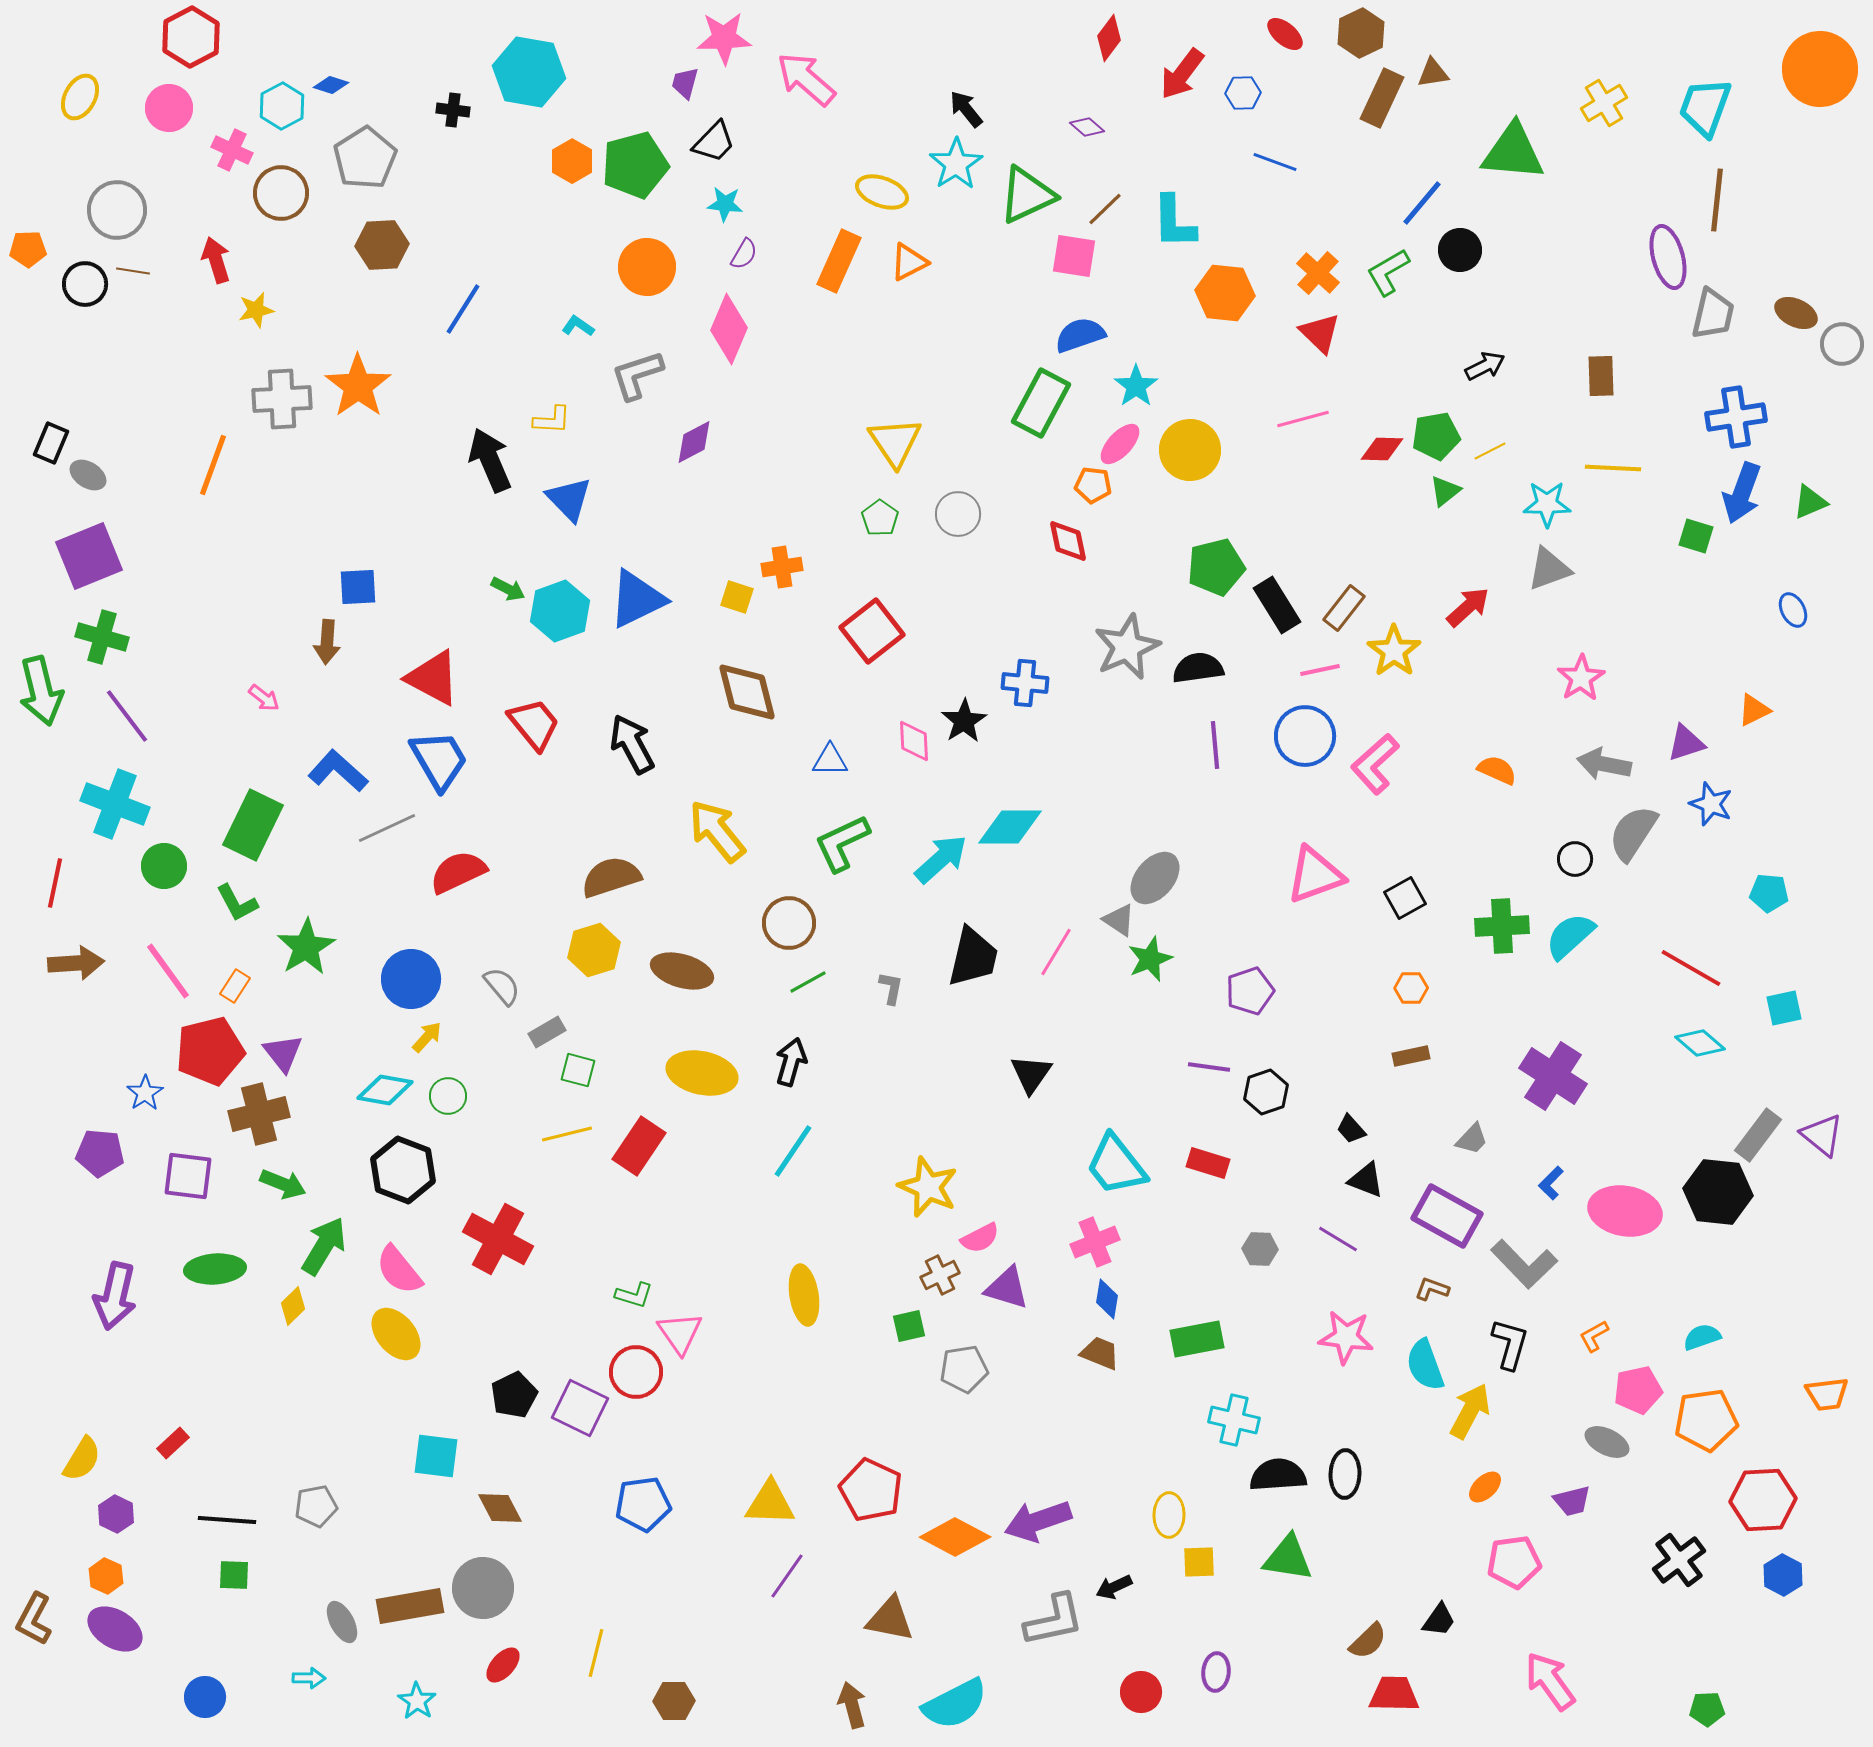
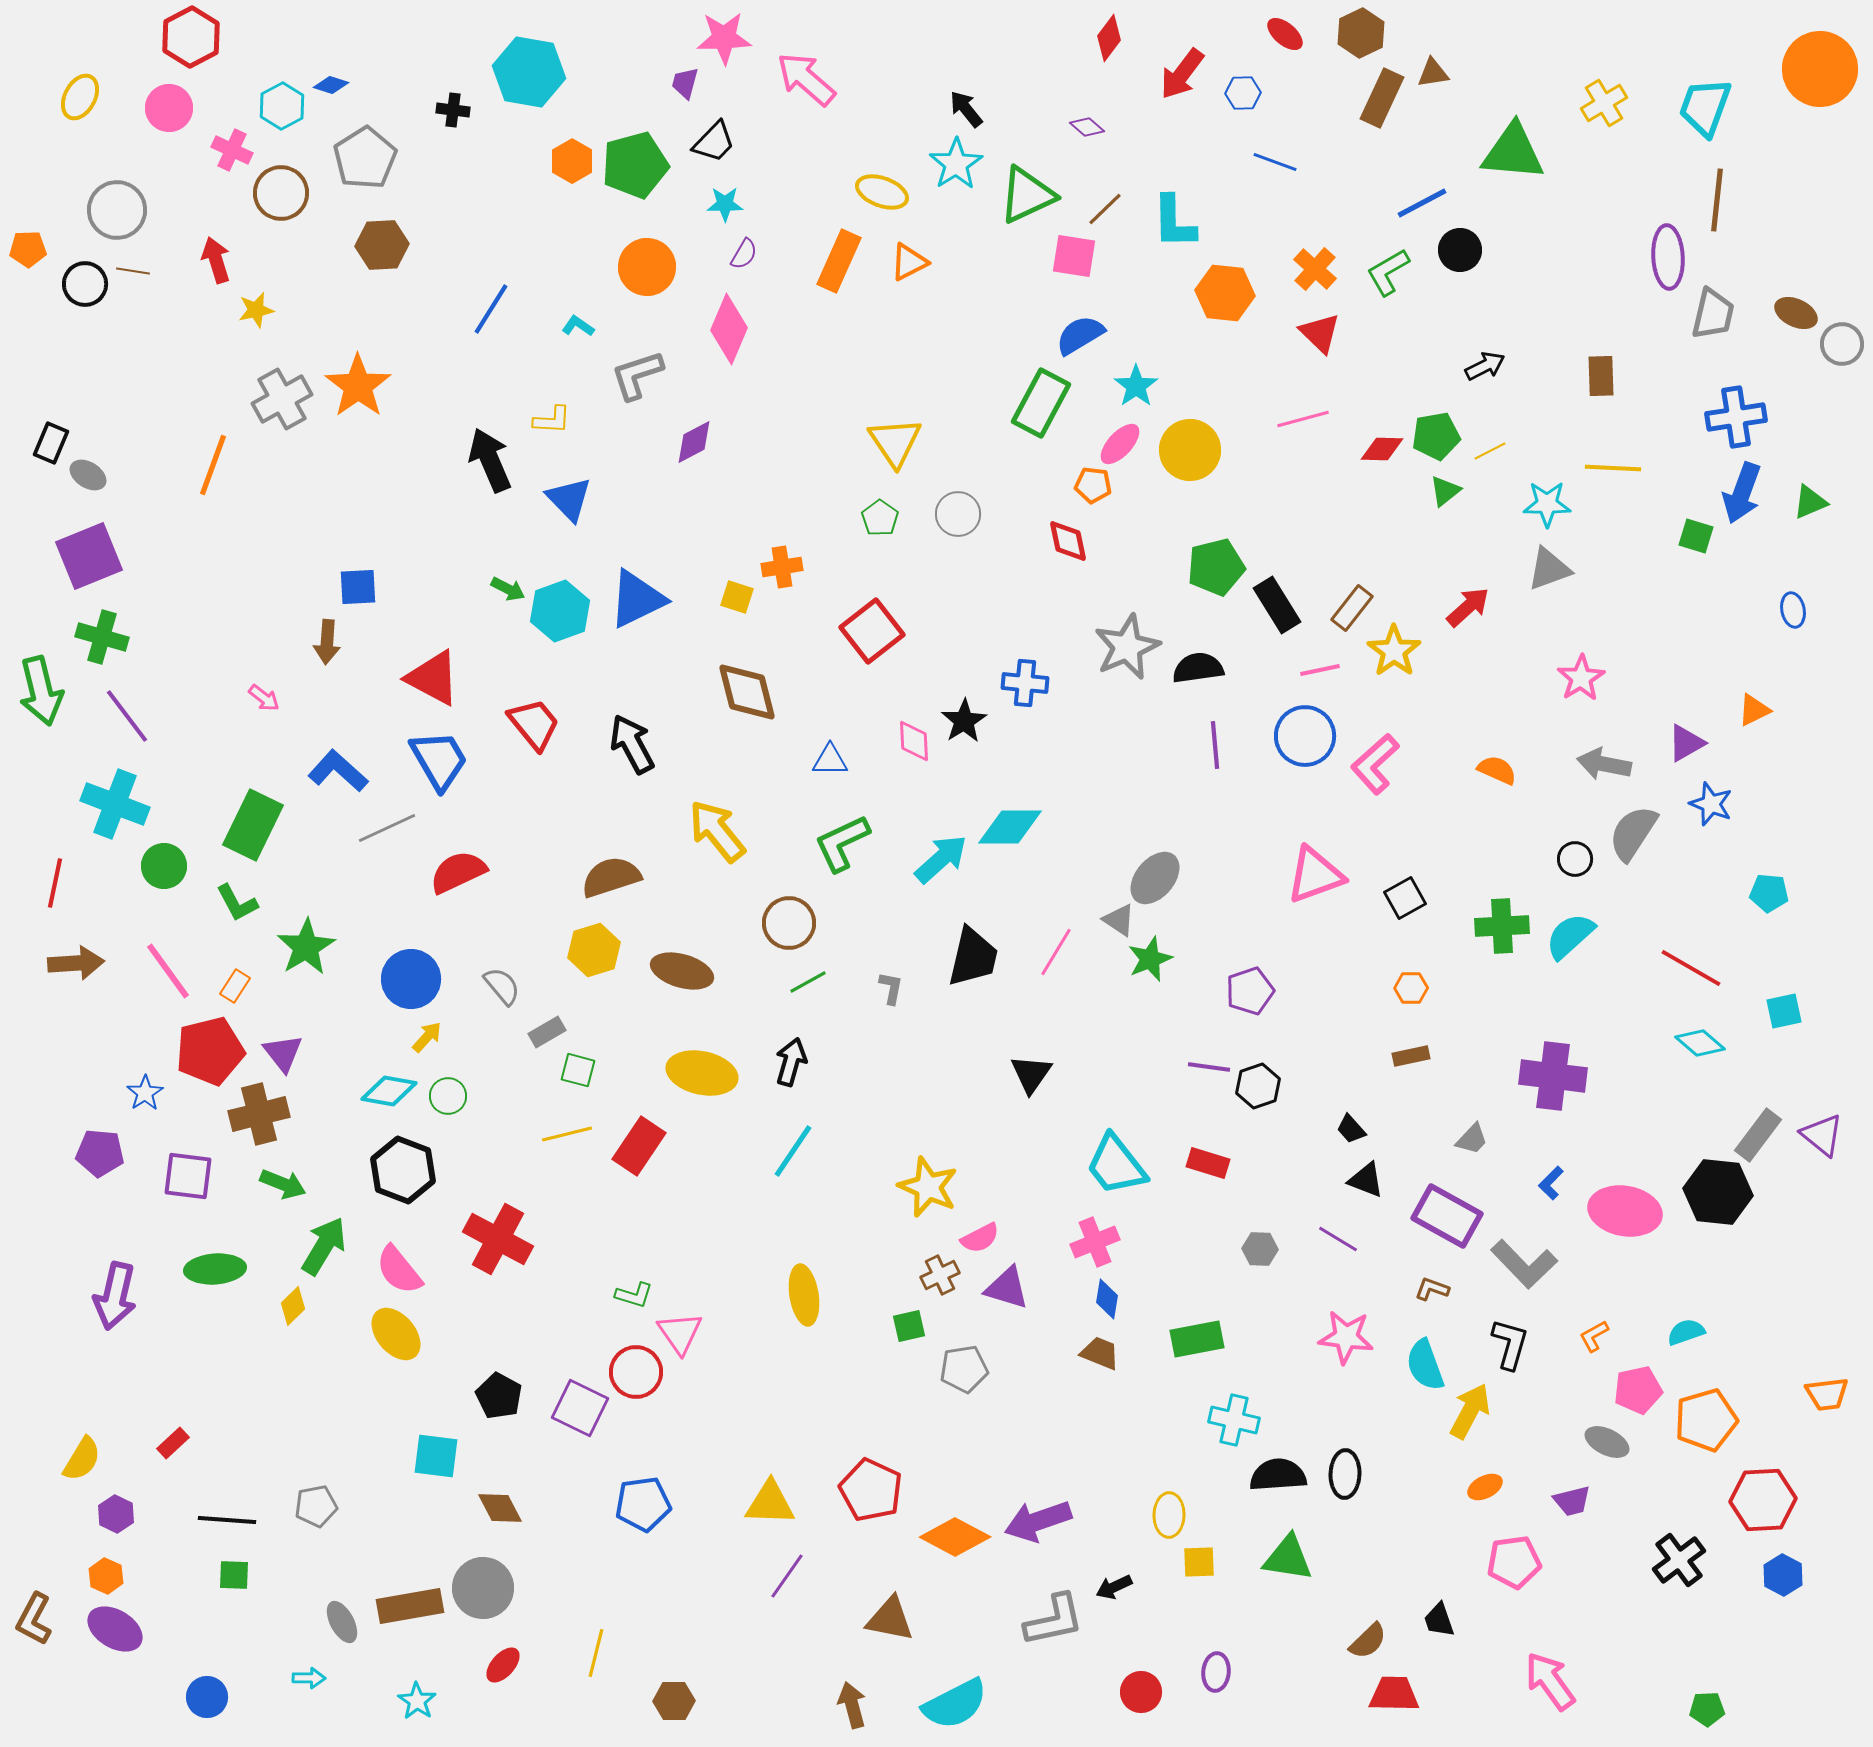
blue line at (1422, 203): rotated 22 degrees clockwise
cyan star at (725, 204): rotated 6 degrees counterclockwise
purple ellipse at (1668, 257): rotated 12 degrees clockwise
orange cross at (1318, 273): moved 3 px left, 4 px up
blue line at (463, 309): moved 28 px right
blue semicircle at (1080, 335): rotated 12 degrees counterclockwise
gray cross at (282, 399): rotated 26 degrees counterclockwise
brown rectangle at (1344, 608): moved 8 px right
blue ellipse at (1793, 610): rotated 16 degrees clockwise
purple triangle at (1686, 743): rotated 12 degrees counterclockwise
cyan square at (1784, 1008): moved 3 px down
purple cross at (1553, 1076): rotated 26 degrees counterclockwise
cyan diamond at (385, 1090): moved 4 px right, 1 px down
black hexagon at (1266, 1092): moved 8 px left, 6 px up
cyan semicircle at (1702, 1337): moved 16 px left, 5 px up
black pentagon at (514, 1395): moved 15 px left, 1 px down; rotated 18 degrees counterclockwise
orange pentagon at (1706, 1420): rotated 8 degrees counterclockwise
orange ellipse at (1485, 1487): rotated 16 degrees clockwise
black trapezoid at (1439, 1620): rotated 126 degrees clockwise
blue circle at (205, 1697): moved 2 px right
